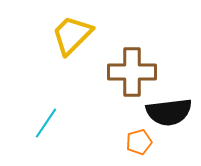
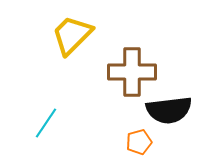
black semicircle: moved 2 px up
